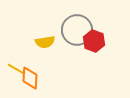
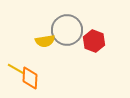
gray circle: moved 10 px left
yellow semicircle: moved 1 px up
